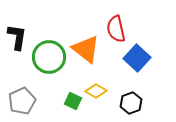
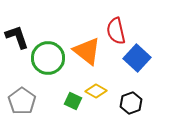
red semicircle: moved 2 px down
black L-shape: rotated 28 degrees counterclockwise
orange triangle: moved 1 px right, 2 px down
green circle: moved 1 px left, 1 px down
gray pentagon: rotated 12 degrees counterclockwise
